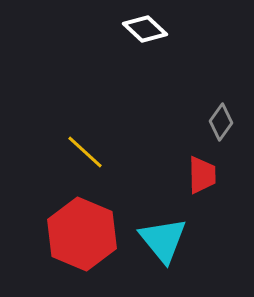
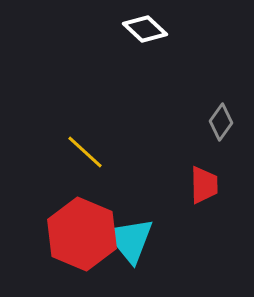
red trapezoid: moved 2 px right, 10 px down
cyan triangle: moved 33 px left
